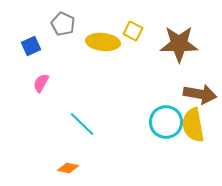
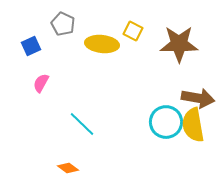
yellow ellipse: moved 1 px left, 2 px down
brown arrow: moved 2 px left, 4 px down
orange diamond: rotated 25 degrees clockwise
